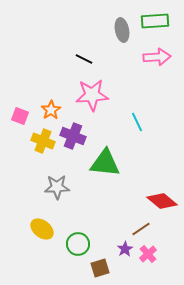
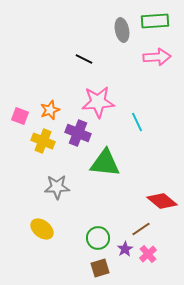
pink star: moved 6 px right, 7 px down
orange star: moved 1 px left; rotated 12 degrees clockwise
purple cross: moved 5 px right, 3 px up
green circle: moved 20 px right, 6 px up
